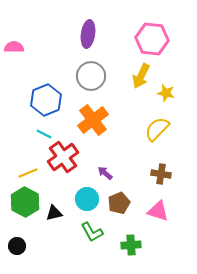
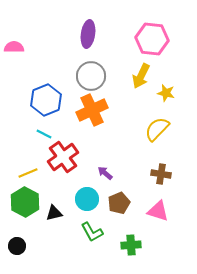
orange cross: moved 1 px left, 10 px up; rotated 12 degrees clockwise
